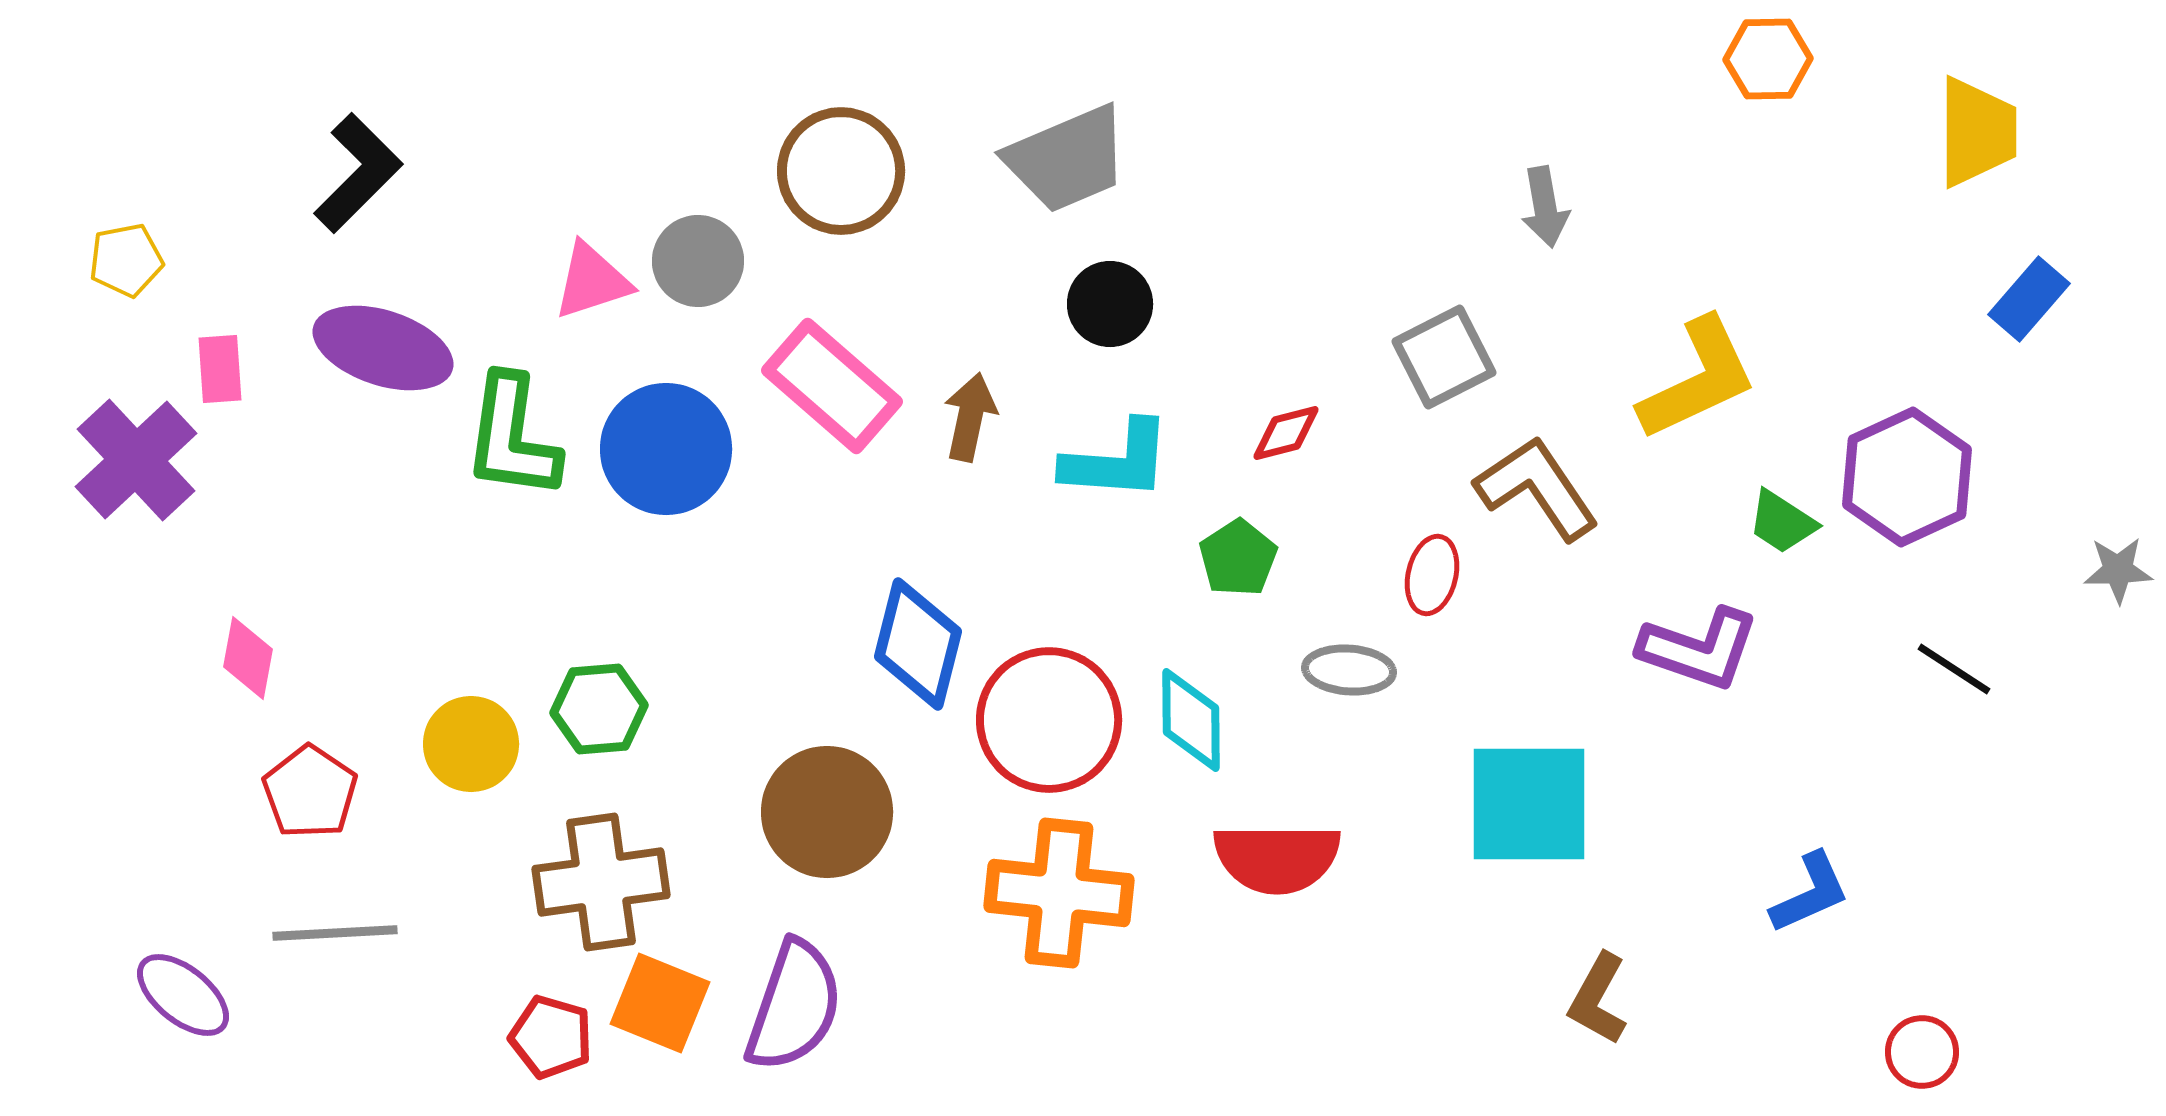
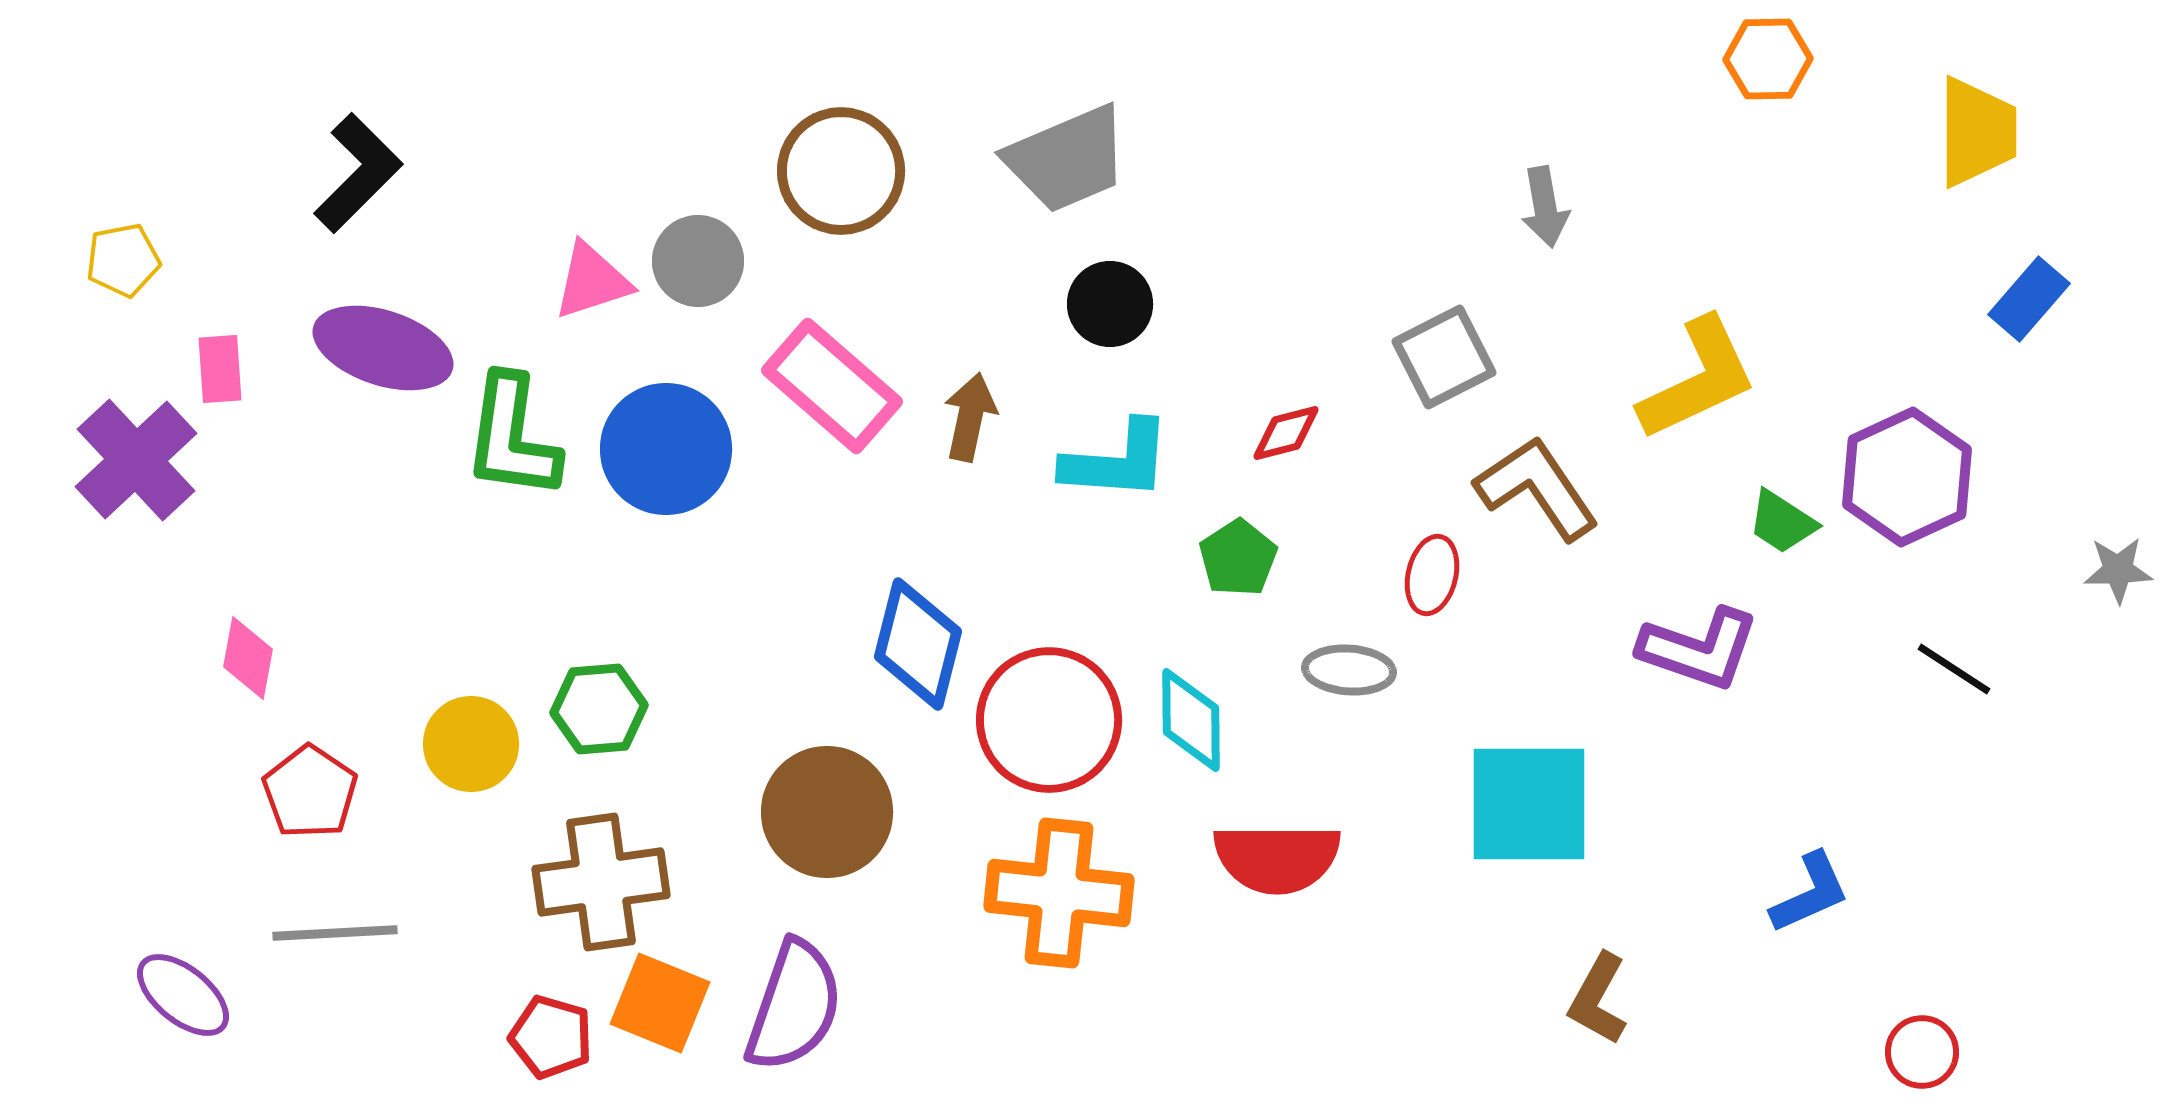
yellow pentagon at (126, 260): moved 3 px left
